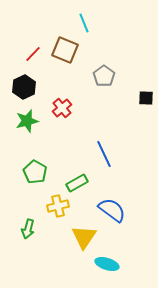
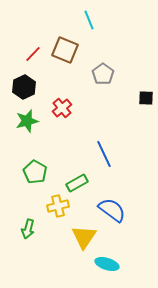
cyan line: moved 5 px right, 3 px up
gray pentagon: moved 1 px left, 2 px up
